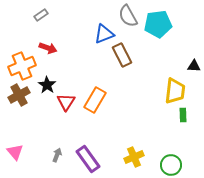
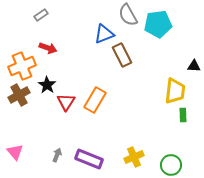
gray semicircle: moved 1 px up
purple rectangle: moved 1 px right; rotated 32 degrees counterclockwise
